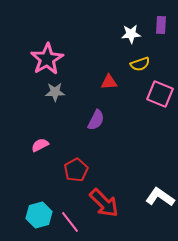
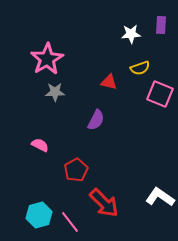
yellow semicircle: moved 4 px down
red triangle: rotated 18 degrees clockwise
pink semicircle: rotated 54 degrees clockwise
